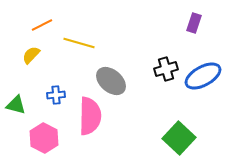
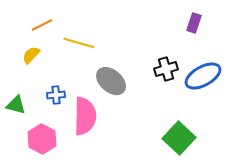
pink semicircle: moved 5 px left
pink hexagon: moved 2 px left, 1 px down
